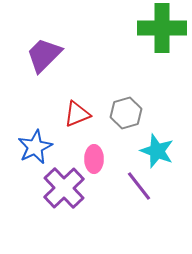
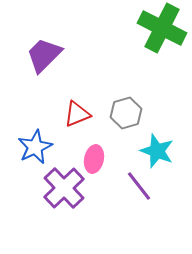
green cross: rotated 27 degrees clockwise
pink ellipse: rotated 12 degrees clockwise
